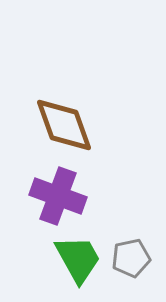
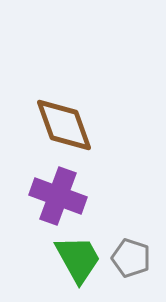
gray pentagon: rotated 30 degrees clockwise
